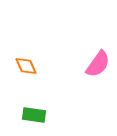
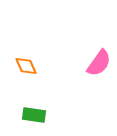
pink semicircle: moved 1 px right, 1 px up
